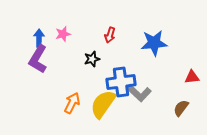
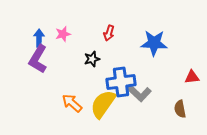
red arrow: moved 1 px left, 2 px up
blue star: rotated 8 degrees clockwise
orange arrow: rotated 75 degrees counterclockwise
brown semicircle: moved 1 px left, 1 px down; rotated 48 degrees counterclockwise
